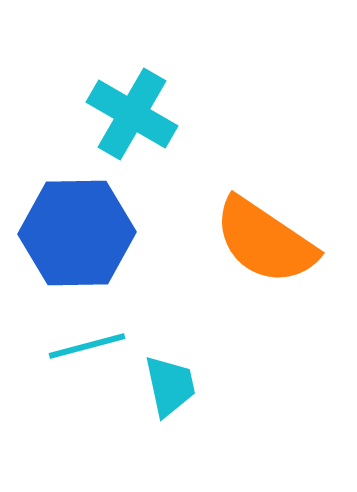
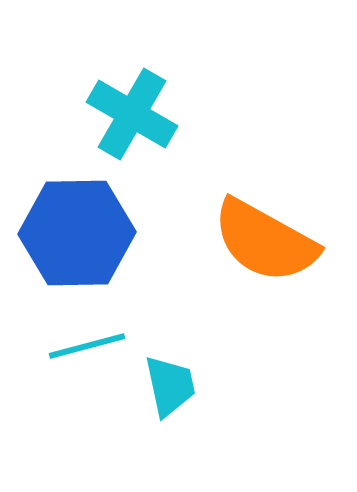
orange semicircle: rotated 5 degrees counterclockwise
